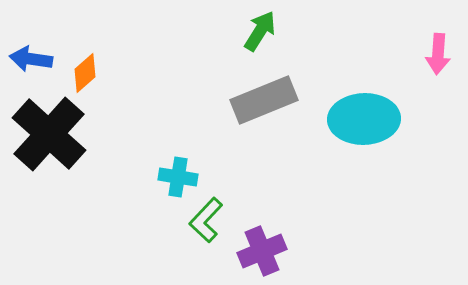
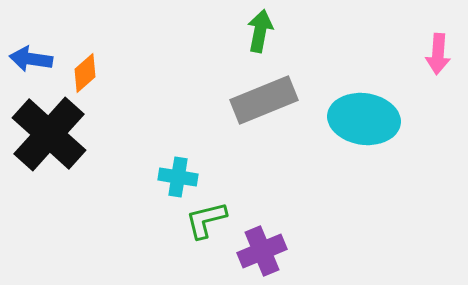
green arrow: rotated 21 degrees counterclockwise
cyan ellipse: rotated 10 degrees clockwise
green L-shape: rotated 33 degrees clockwise
